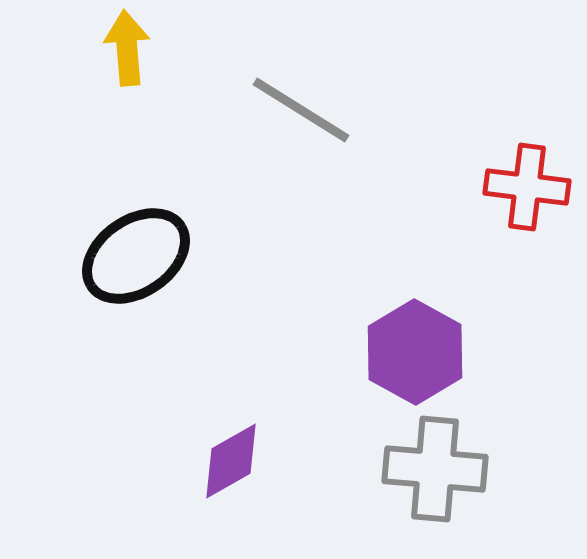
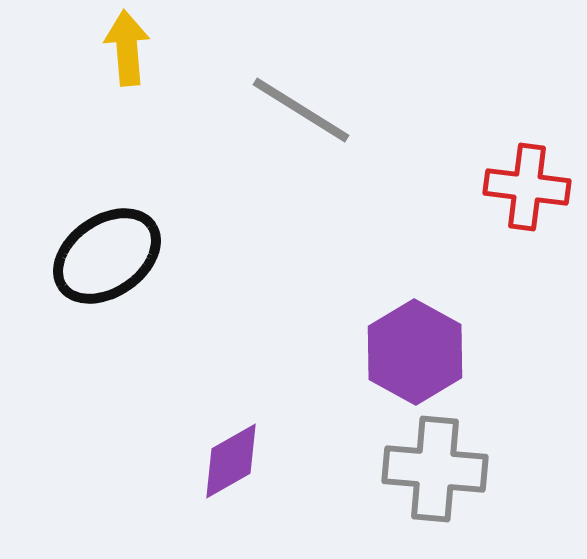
black ellipse: moved 29 px left
